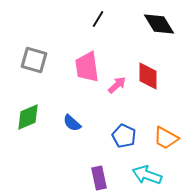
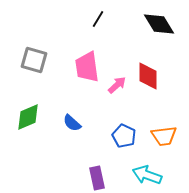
orange trapezoid: moved 2 px left, 2 px up; rotated 36 degrees counterclockwise
purple rectangle: moved 2 px left
